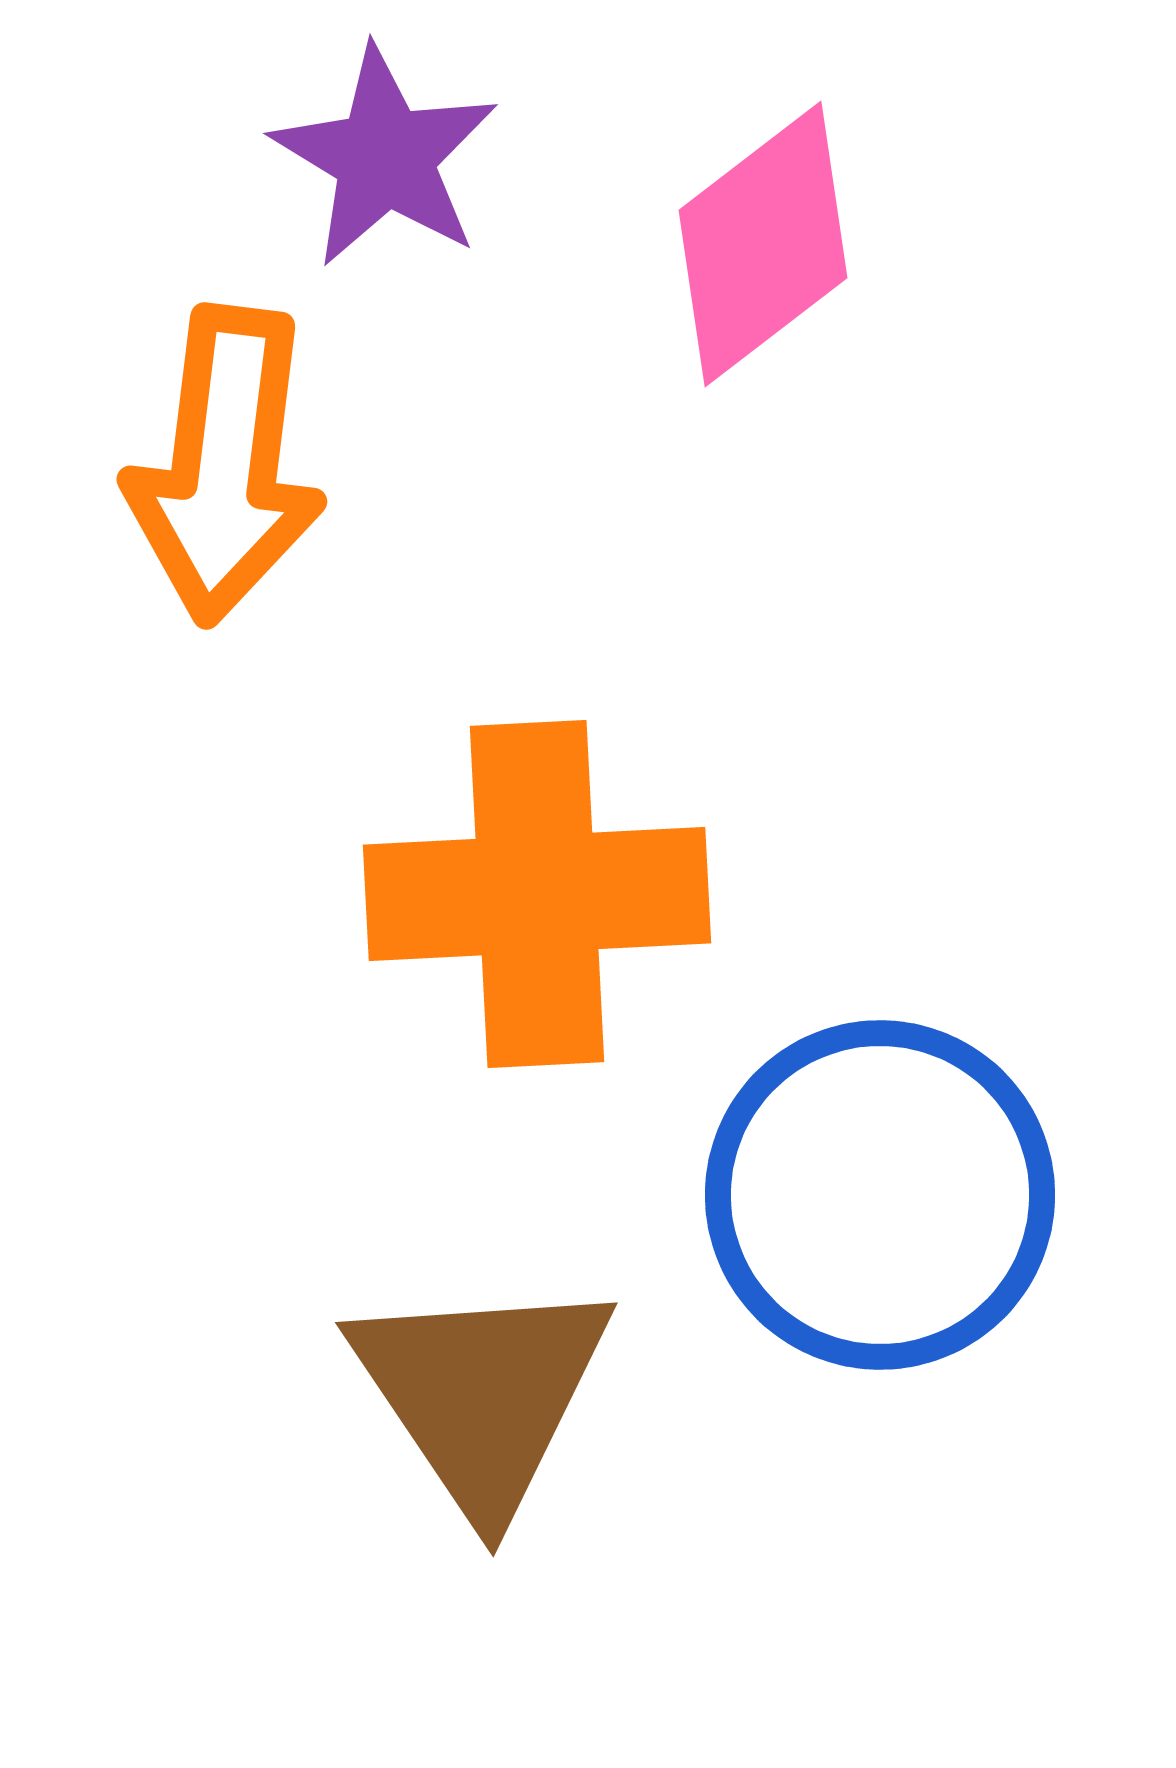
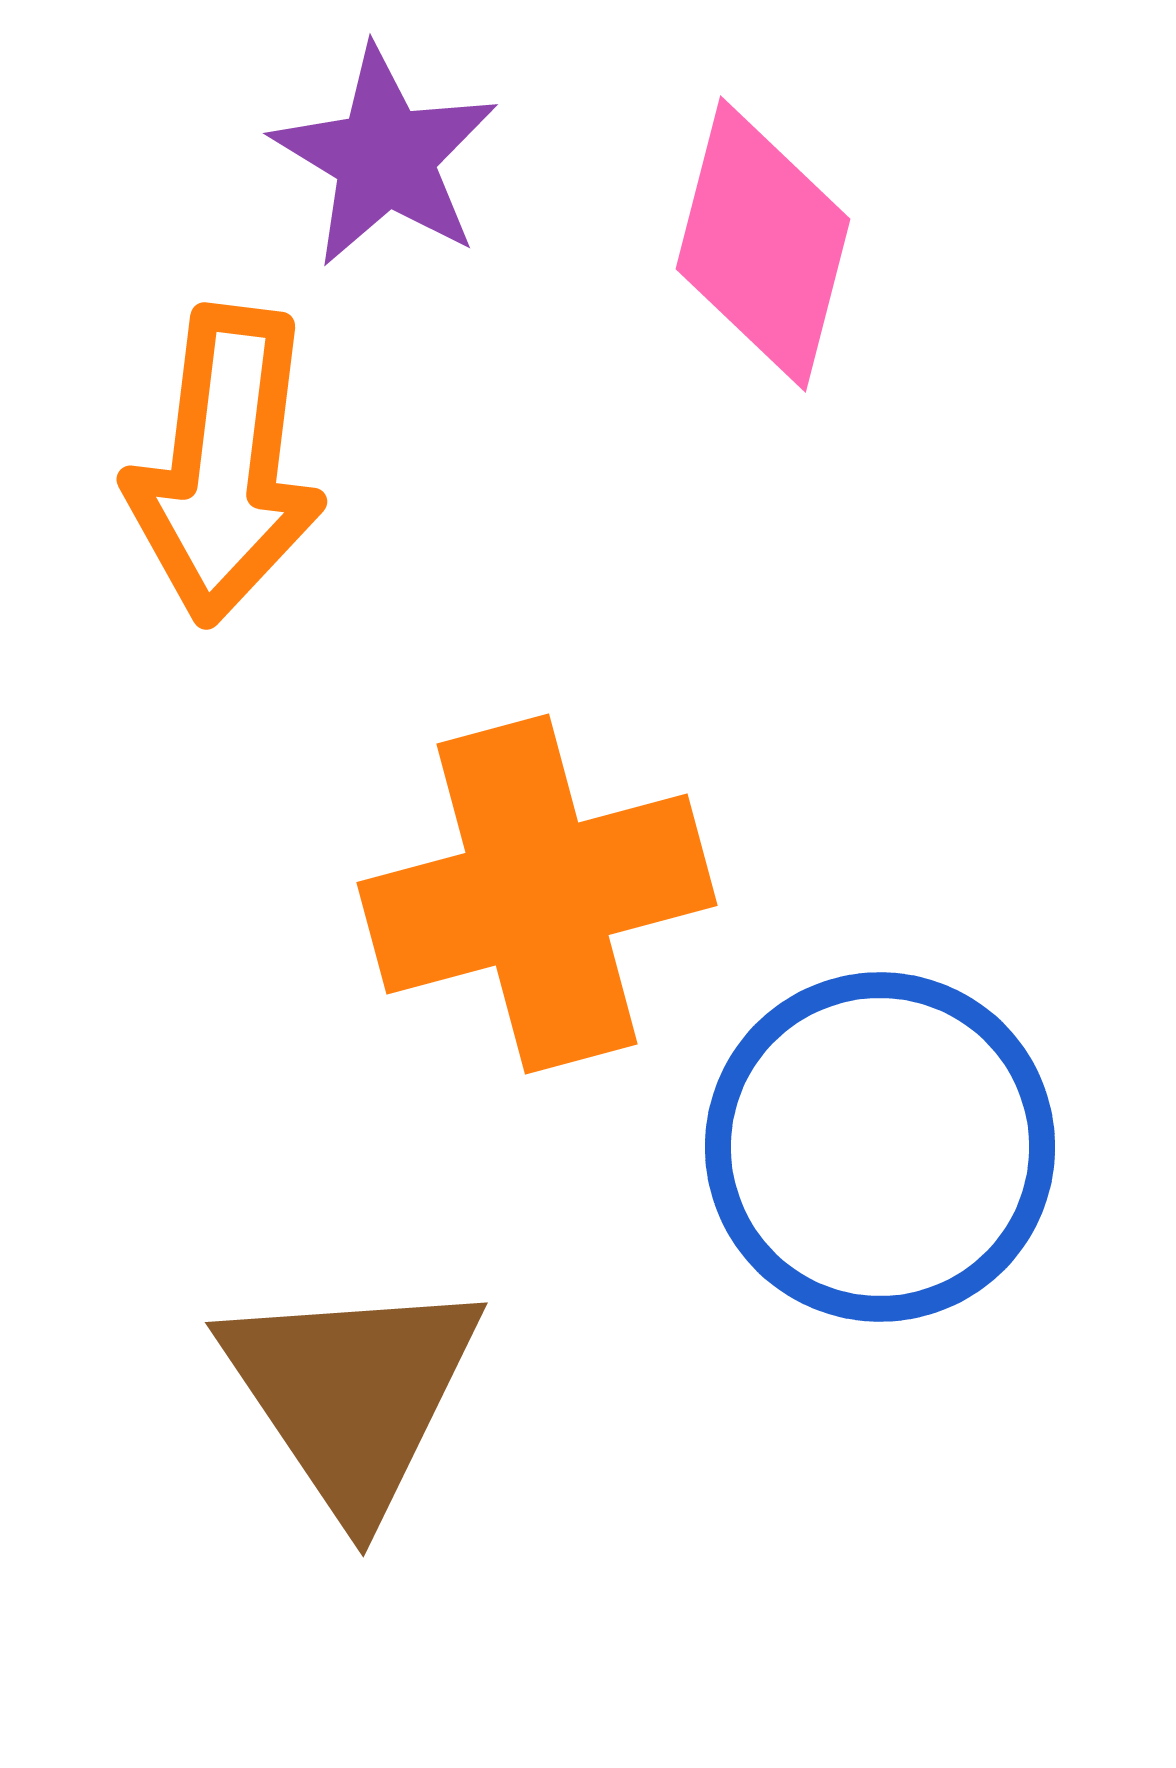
pink diamond: rotated 38 degrees counterclockwise
orange cross: rotated 12 degrees counterclockwise
blue circle: moved 48 px up
brown triangle: moved 130 px left
